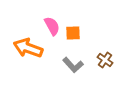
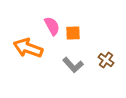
brown cross: moved 1 px right
